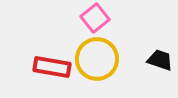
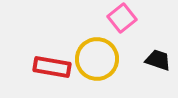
pink square: moved 27 px right
black trapezoid: moved 2 px left
